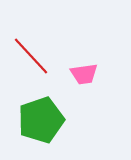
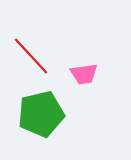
green pentagon: moved 6 px up; rotated 6 degrees clockwise
